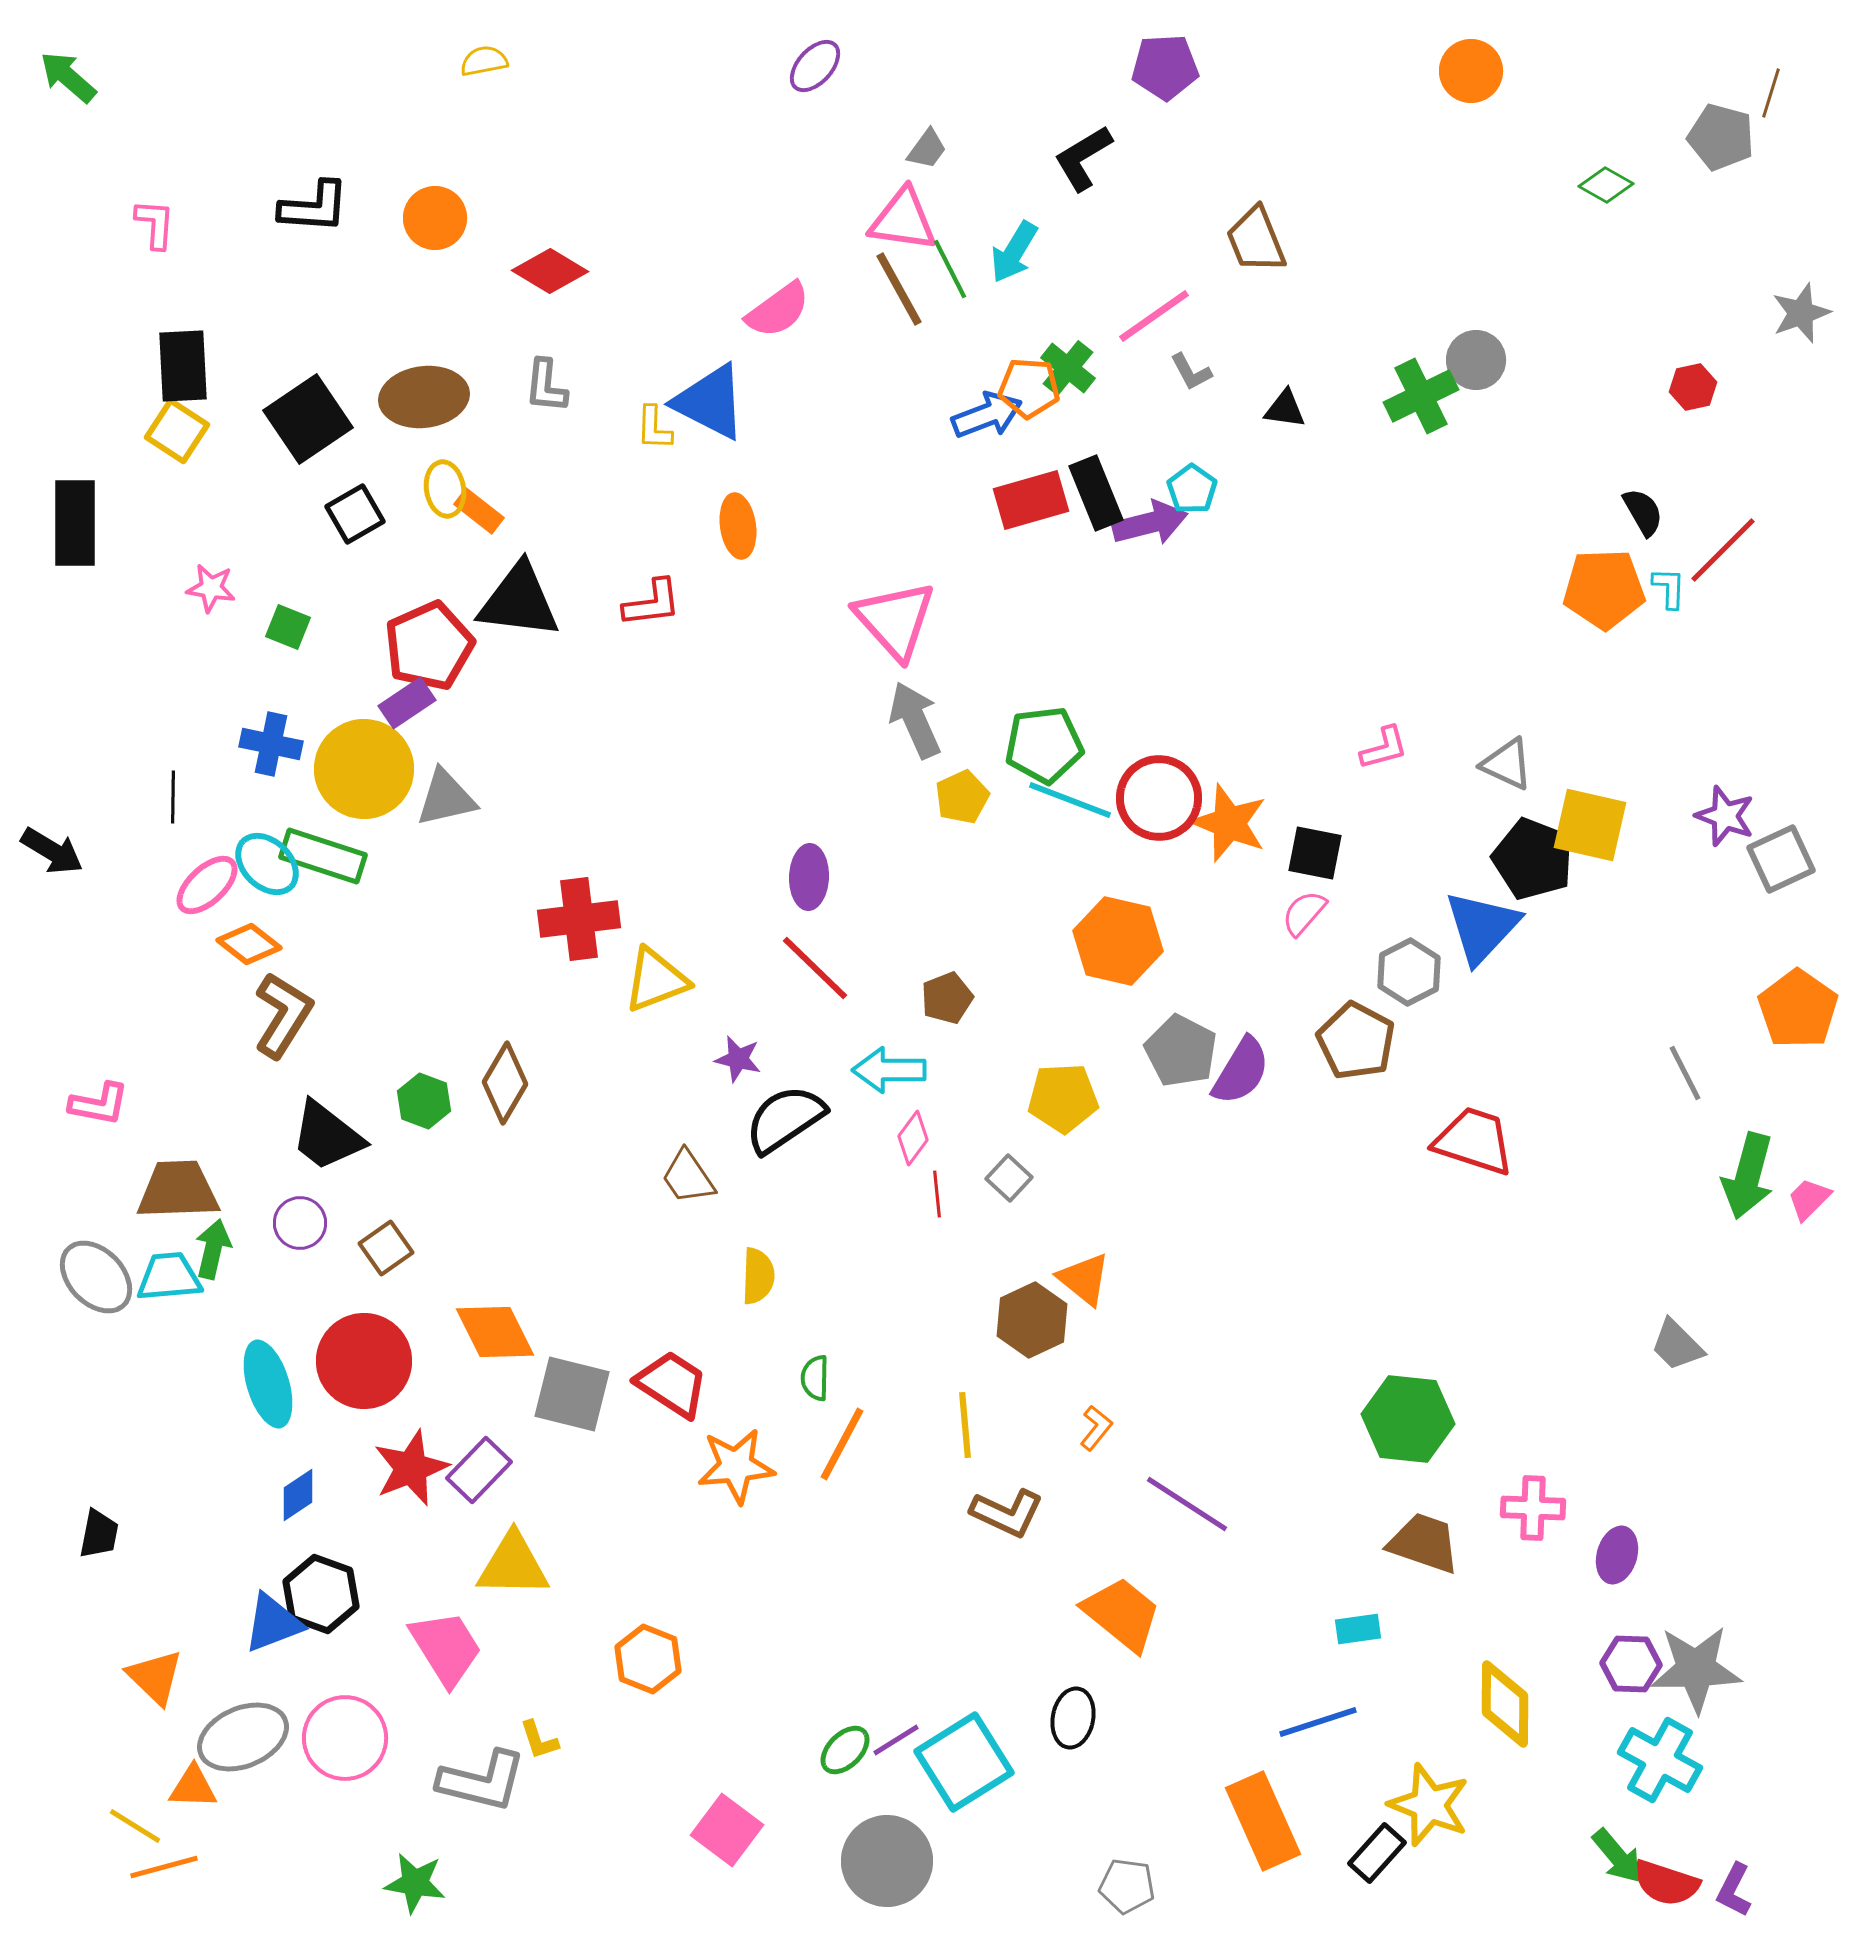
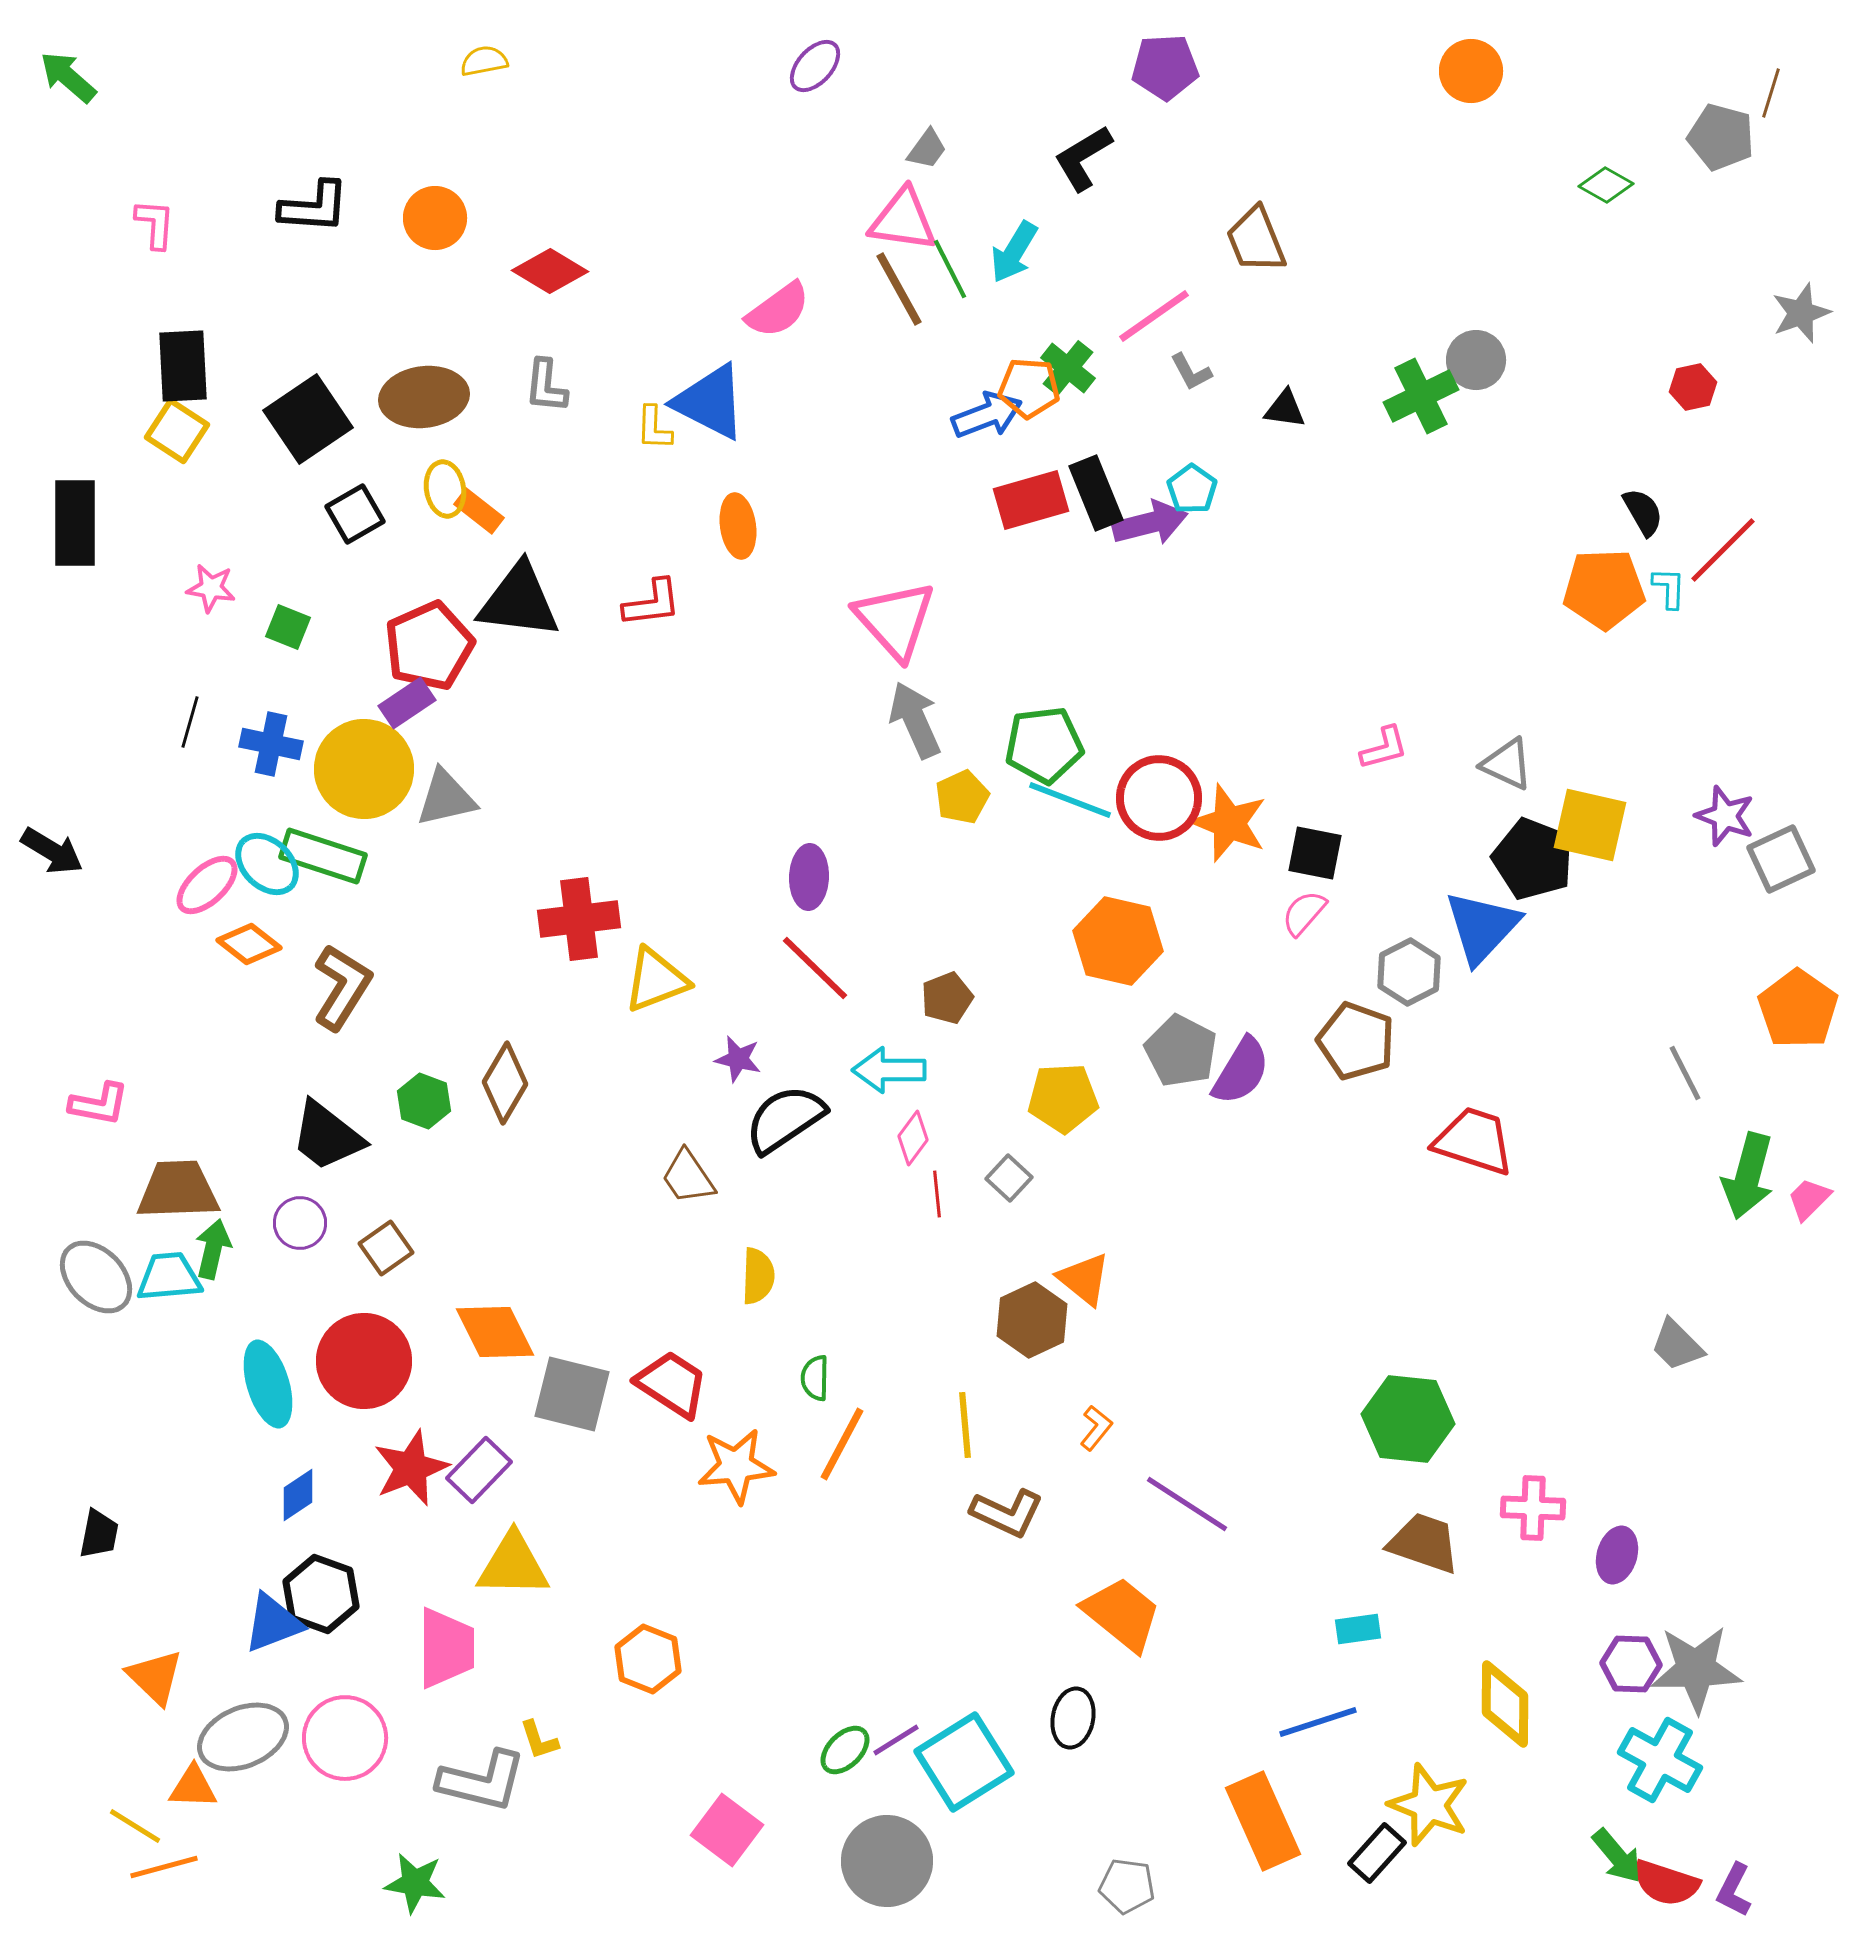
black line at (173, 797): moved 17 px right, 75 px up; rotated 15 degrees clockwise
brown L-shape at (283, 1015): moved 59 px right, 28 px up
brown pentagon at (1356, 1041): rotated 8 degrees counterclockwise
pink trapezoid at (446, 1648): rotated 32 degrees clockwise
